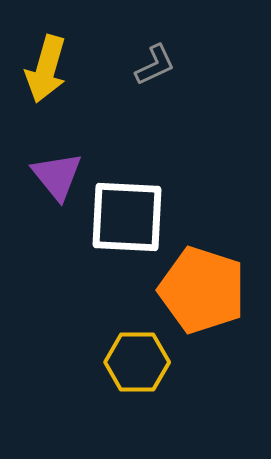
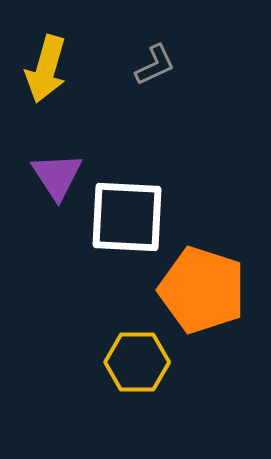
purple triangle: rotated 6 degrees clockwise
